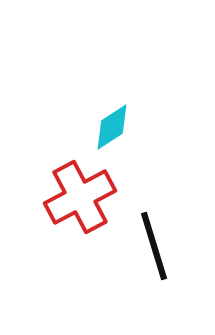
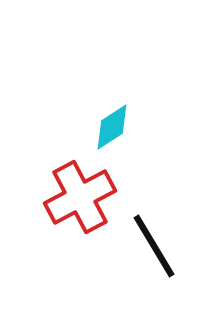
black line: rotated 14 degrees counterclockwise
